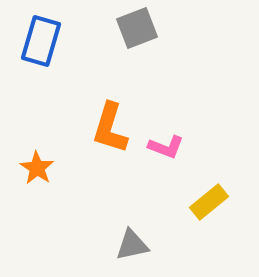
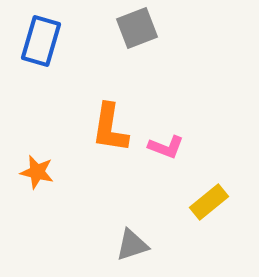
orange L-shape: rotated 8 degrees counterclockwise
orange star: moved 4 px down; rotated 20 degrees counterclockwise
gray triangle: rotated 6 degrees counterclockwise
